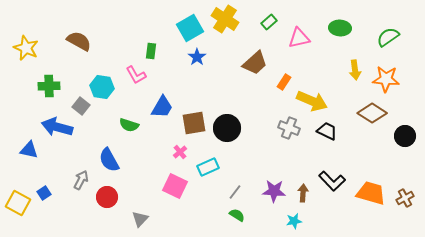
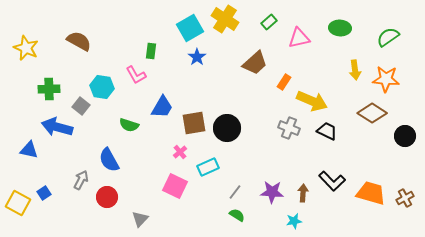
green cross at (49, 86): moved 3 px down
purple star at (274, 191): moved 2 px left, 1 px down
